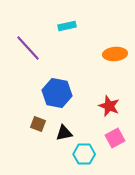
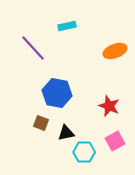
purple line: moved 5 px right
orange ellipse: moved 3 px up; rotated 15 degrees counterclockwise
brown square: moved 3 px right, 1 px up
black triangle: moved 2 px right
pink square: moved 3 px down
cyan hexagon: moved 2 px up
